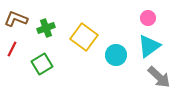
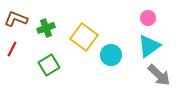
cyan circle: moved 5 px left
green square: moved 7 px right, 1 px down
gray arrow: moved 2 px up
